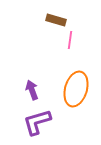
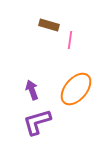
brown rectangle: moved 7 px left, 5 px down
orange ellipse: rotated 24 degrees clockwise
